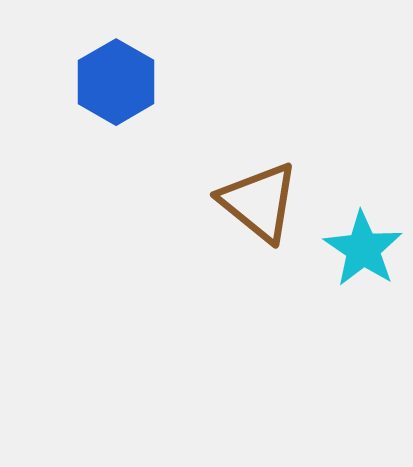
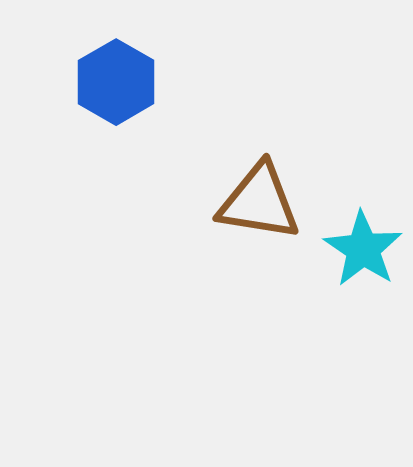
brown triangle: rotated 30 degrees counterclockwise
